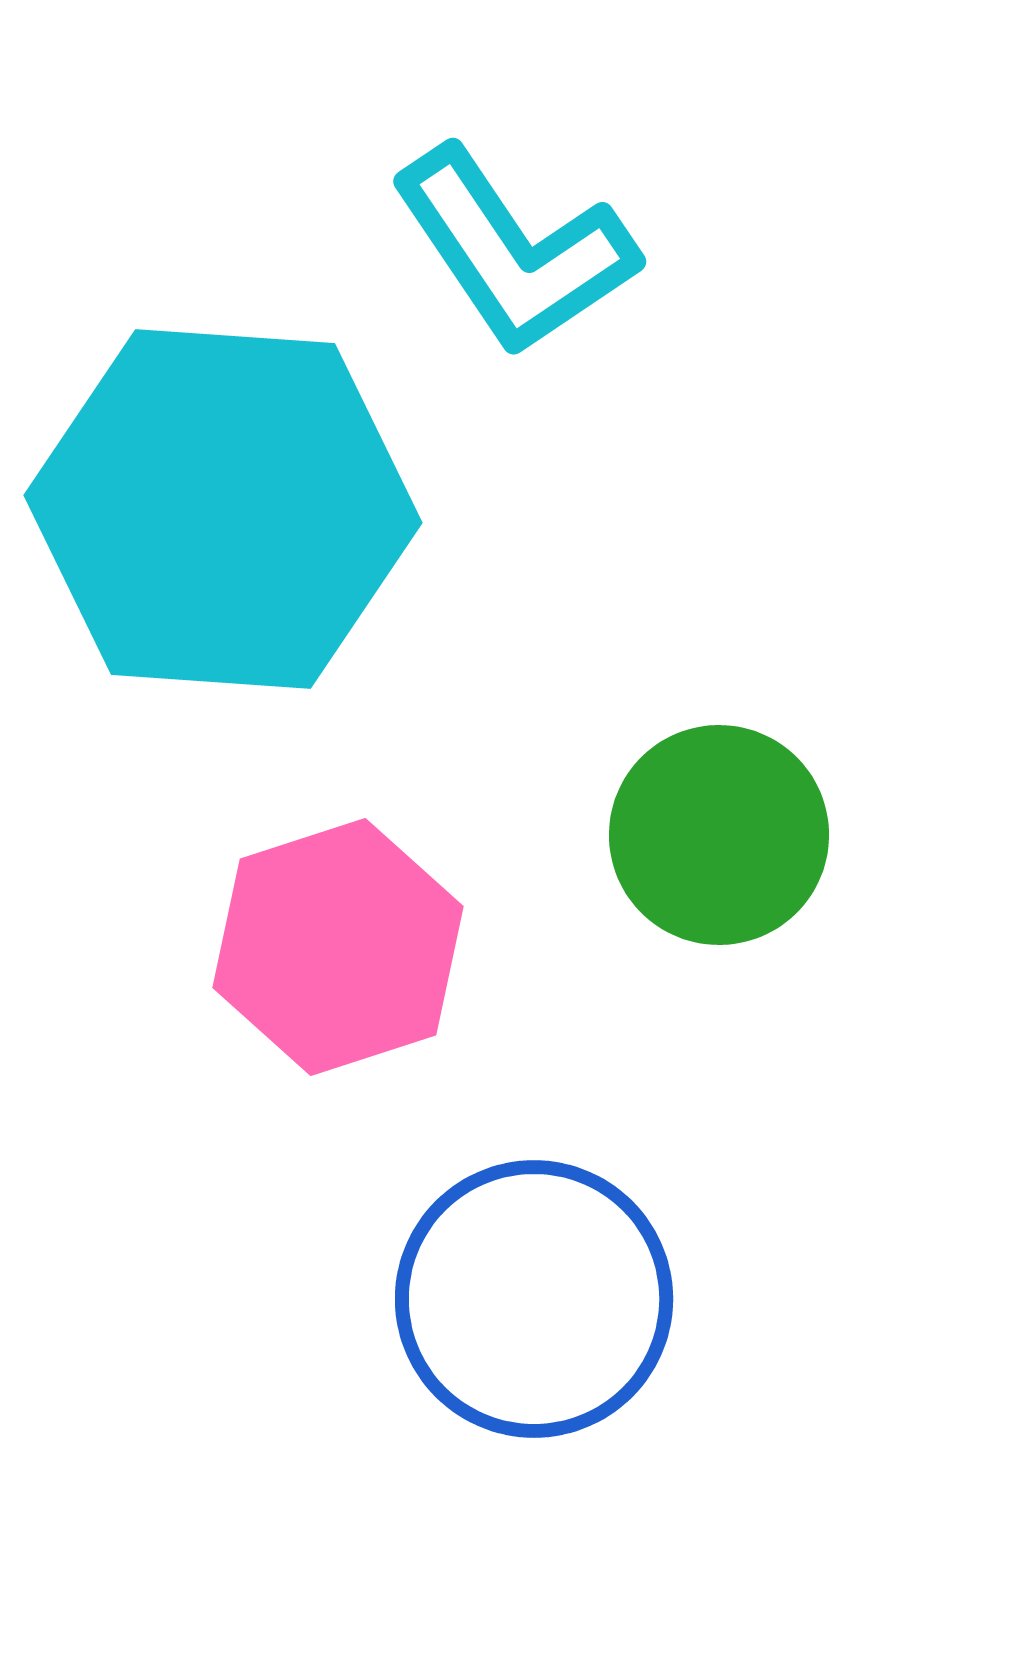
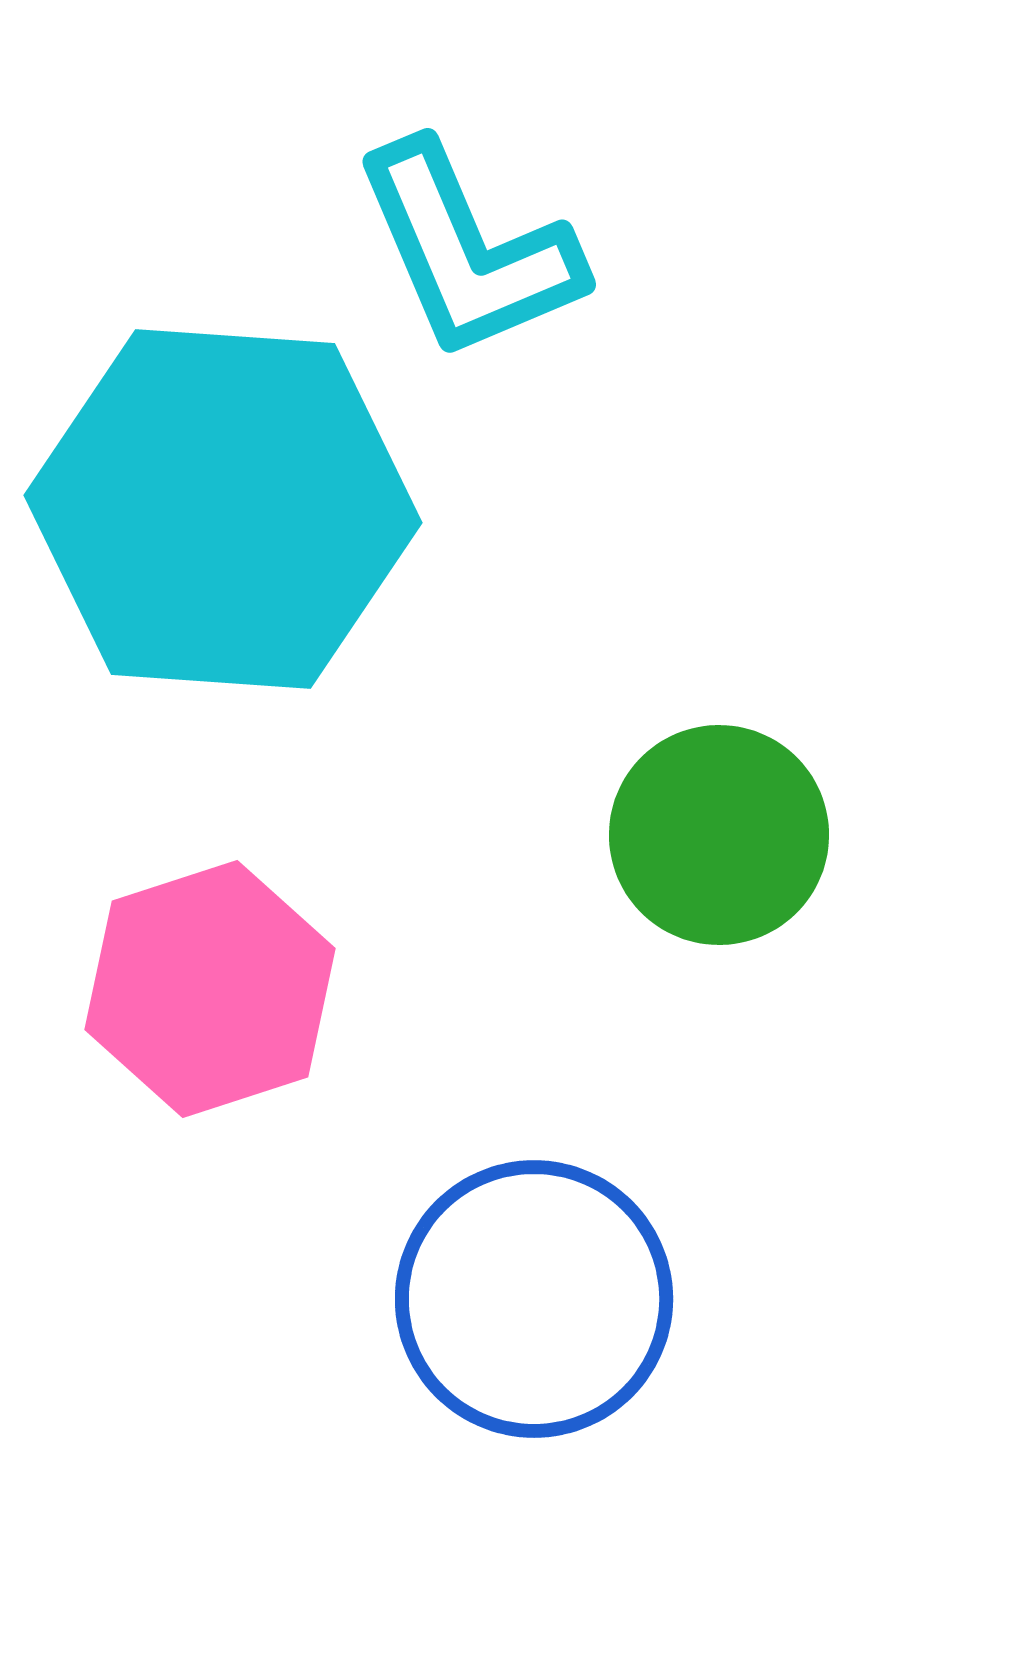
cyan L-shape: moved 46 px left; rotated 11 degrees clockwise
pink hexagon: moved 128 px left, 42 px down
